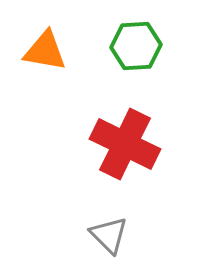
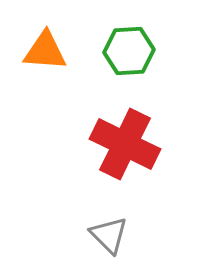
green hexagon: moved 7 px left, 5 px down
orange triangle: rotated 6 degrees counterclockwise
